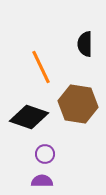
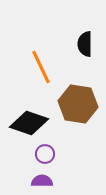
black diamond: moved 6 px down
